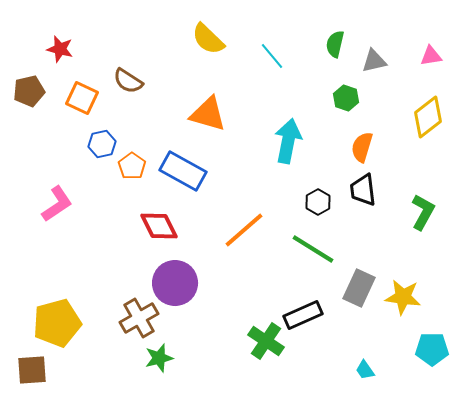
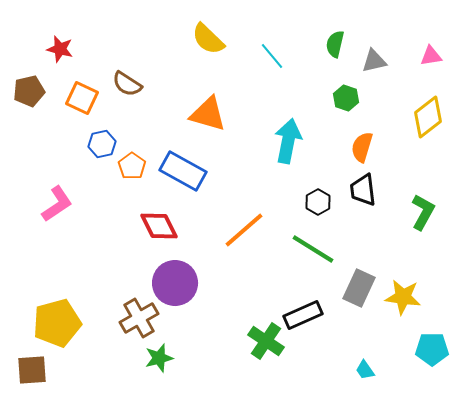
brown semicircle: moved 1 px left, 3 px down
